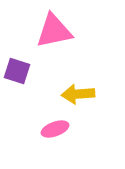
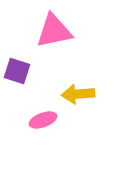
pink ellipse: moved 12 px left, 9 px up
